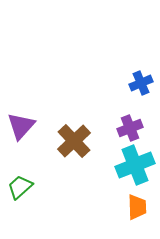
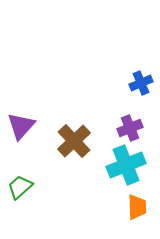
cyan cross: moved 9 px left
